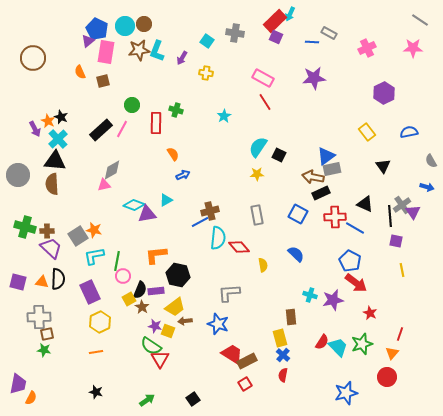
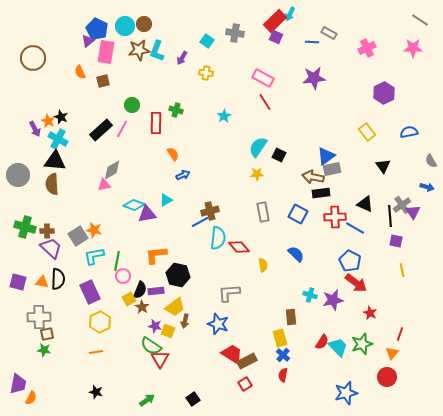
cyan cross at (58, 139): rotated 18 degrees counterclockwise
black rectangle at (321, 193): rotated 18 degrees clockwise
gray rectangle at (257, 215): moved 6 px right, 3 px up
brown arrow at (185, 321): rotated 72 degrees counterclockwise
